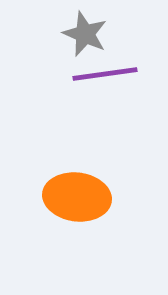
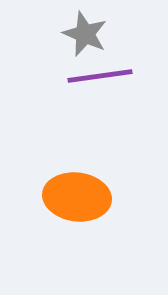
purple line: moved 5 px left, 2 px down
